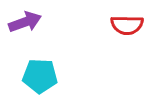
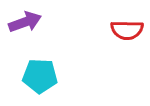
red semicircle: moved 5 px down
